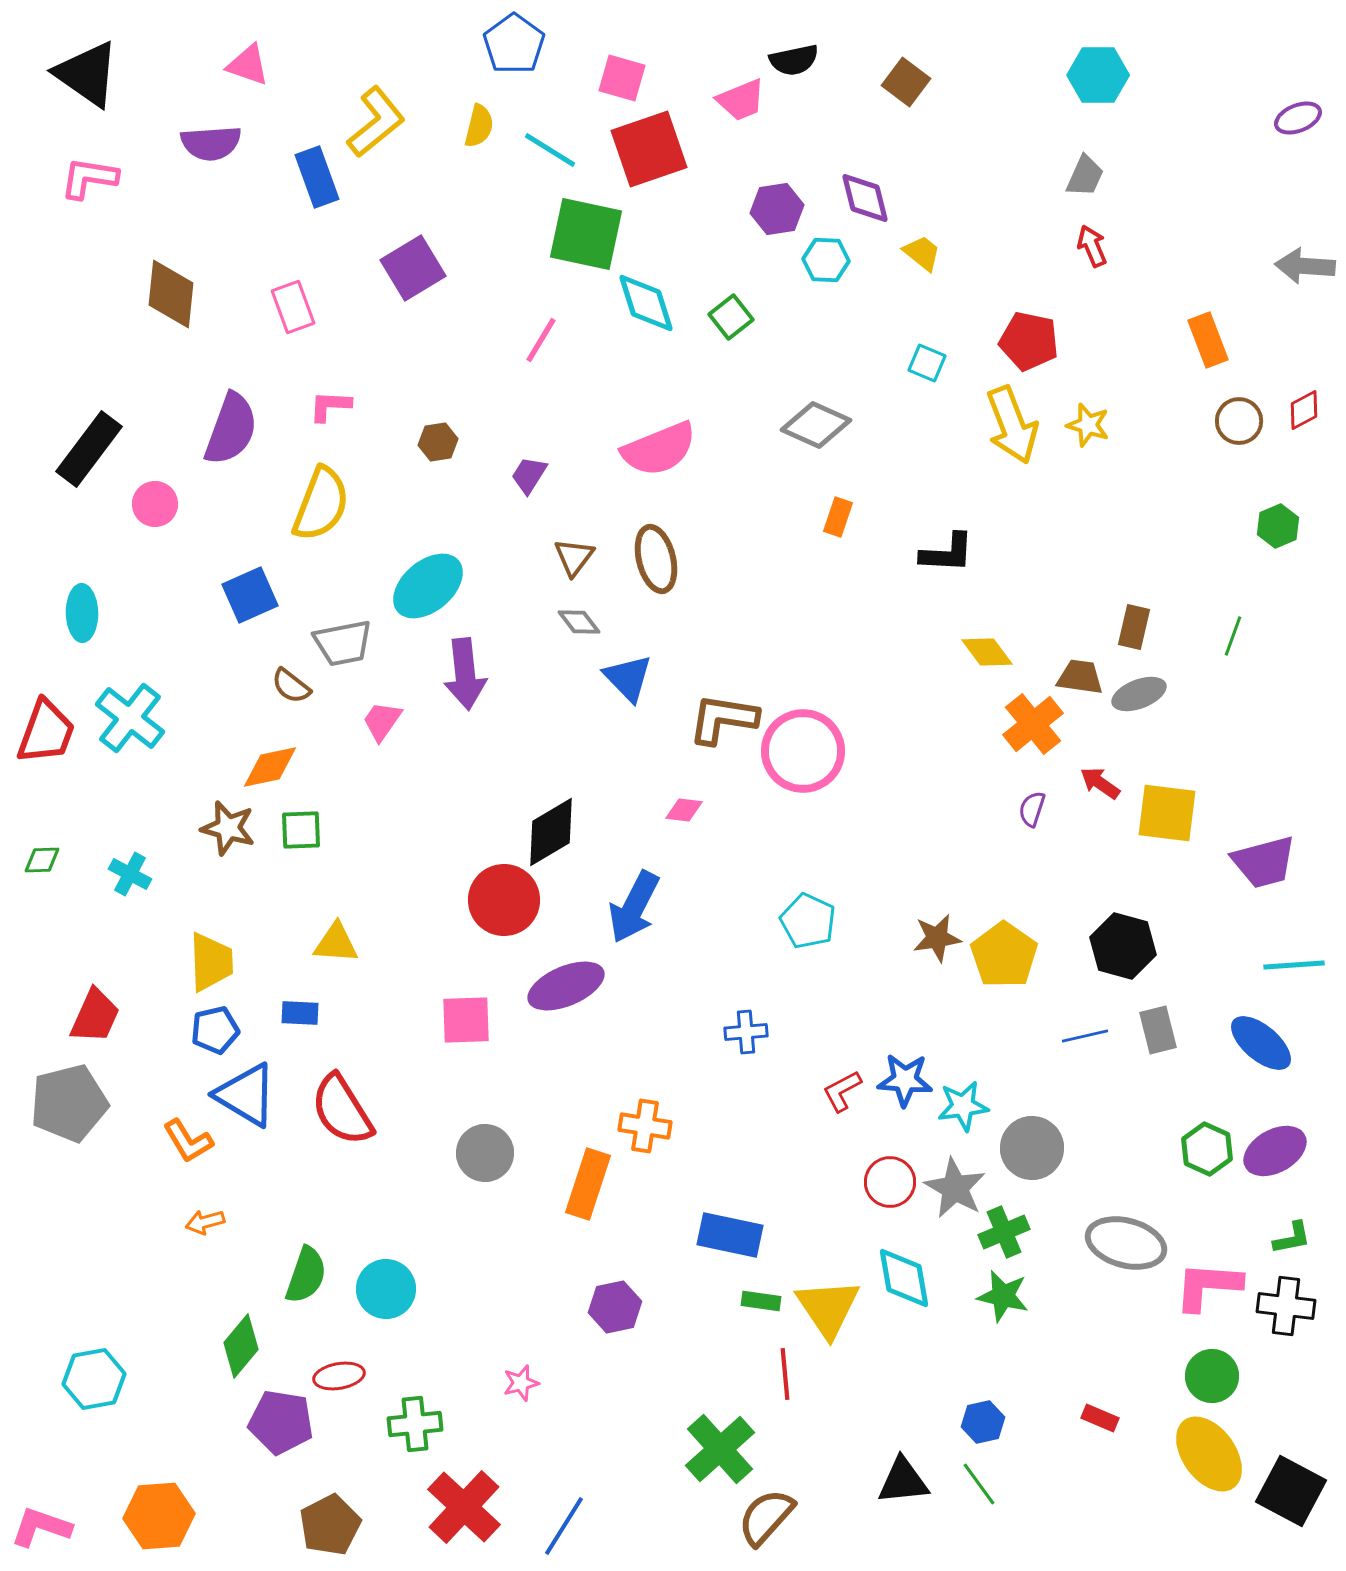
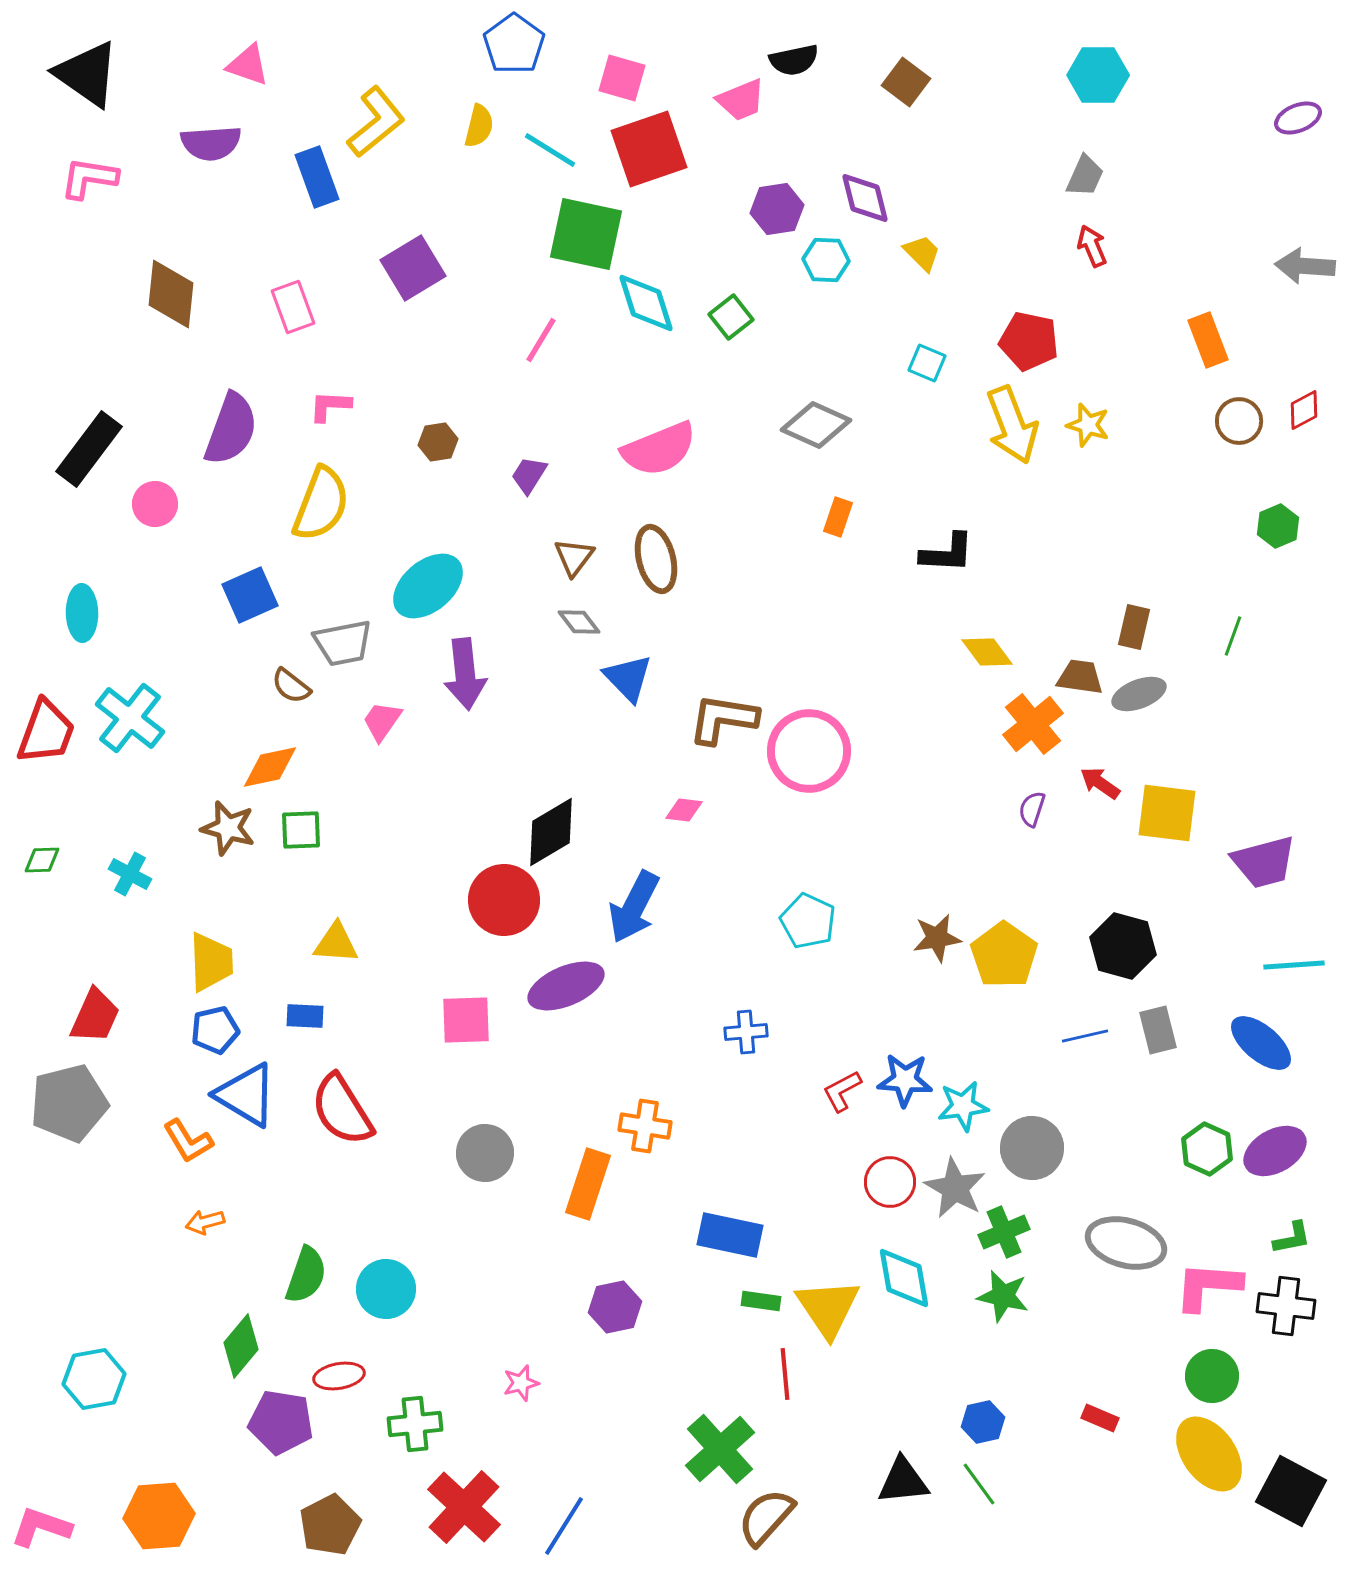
yellow trapezoid at (922, 253): rotated 6 degrees clockwise
pink circle at (803, 751): moved 6 px right
blue rectangle at (300, 1013): moved 5 px right, 3 px down
